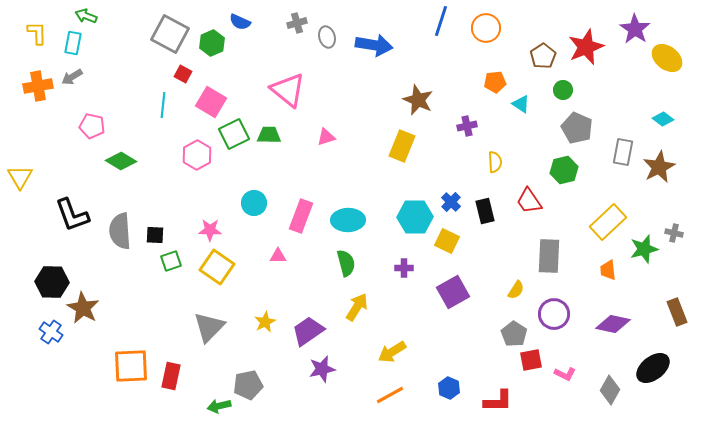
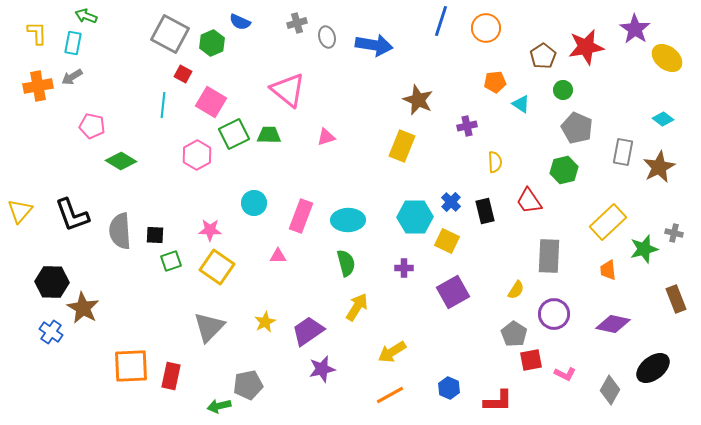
red star at (586, 47): rotated 12 degrees clockwise
yellow triangle at (20, 177): moved 34 px down; rotated 12 degrees clockwise
brown rectangle at (677, 312): moved 1 px left, 13 px up
